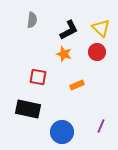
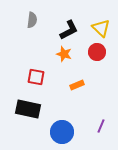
red square: moved 2 px left
